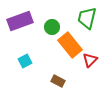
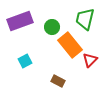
green trapezoid: moved 2 px left, 1 px down
